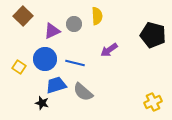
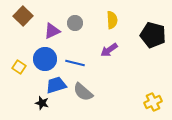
yellow semicircle: moved 15 px right, 4 px down
gray circle: moved 1 px right, 1 px up
